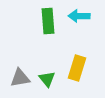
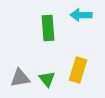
cyan arrow: moved 2 px right, 1 px up
green rectangle: moved 7 px down
yellow rectangle: moved 1 px right, 2 px down
